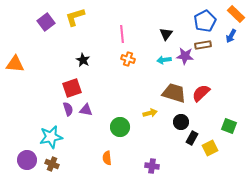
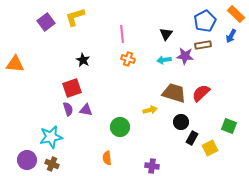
yellow arrow: moved 3 px up
